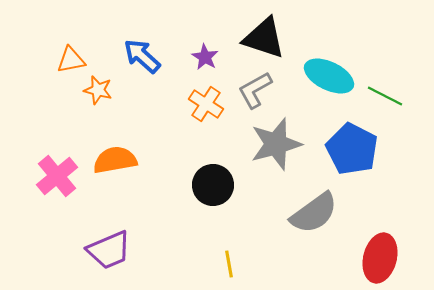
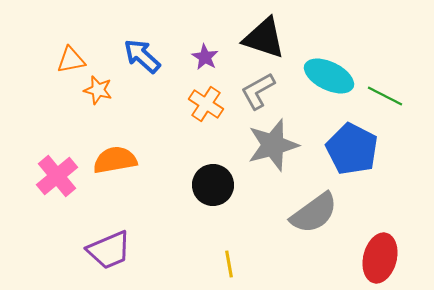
gray L-shape: moved 3 px right, 1 px down
gray star: moved 3 px left, 1 px down
